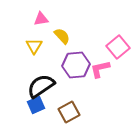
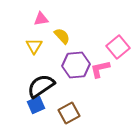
brown square: moved 1 px down
